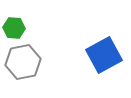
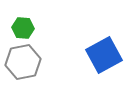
green hexagon: moved 9 px right
